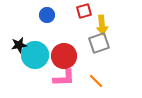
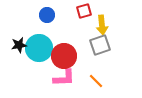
gray square: moved 1 px right, 2 px down
cyan circle: moved 4 px right, 7 px up
